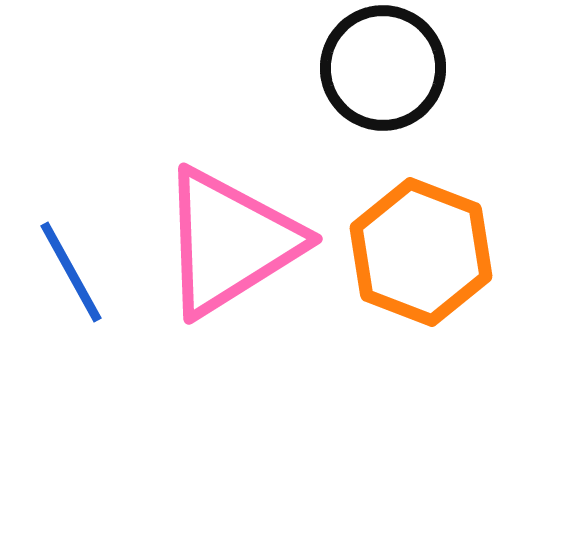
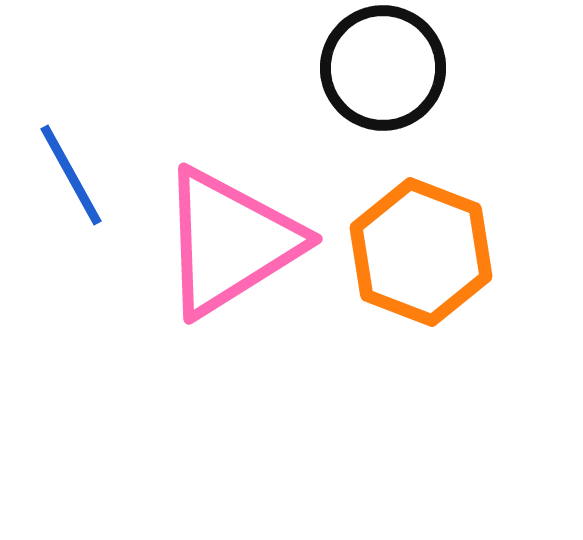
blue line: moved 97 px up
